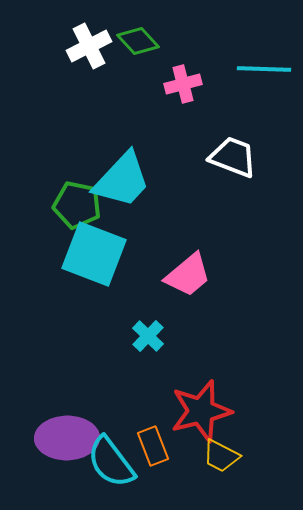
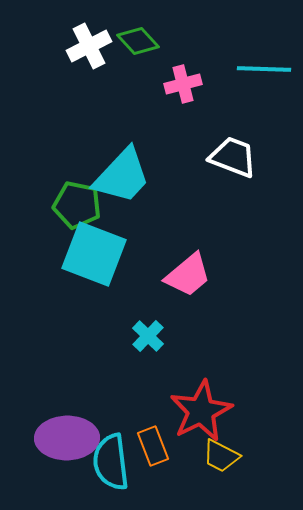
cyan trapezoid: moved 4 px up
red star: rotated 12 degrees counterclockwise
cyan semicircle: rotated 30 degrees clockwise
